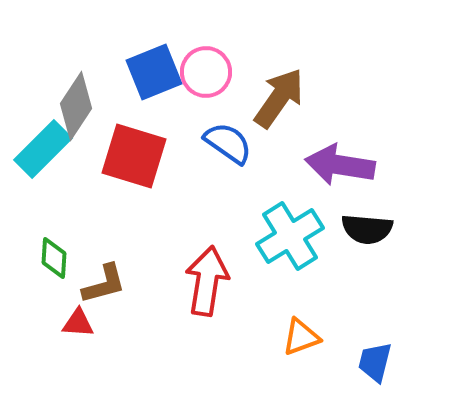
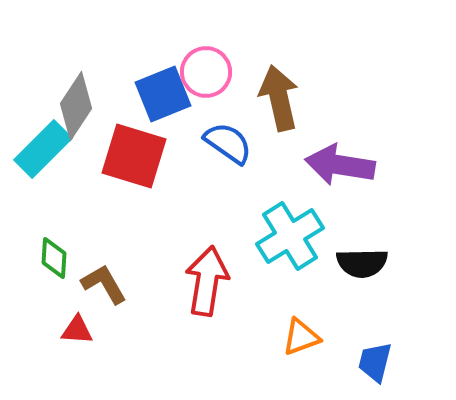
blue square: moved 9 px right, 22 px down
brown arrow: rotated 48 degrees counterclockwise
black semicircle: moved 5 px left, 34 px down; rotated 6 degrees counterclockwise
brown L-shape: rotated 105 degrees counterclockwise
red triangle: moved 1 px left, 7 px down
